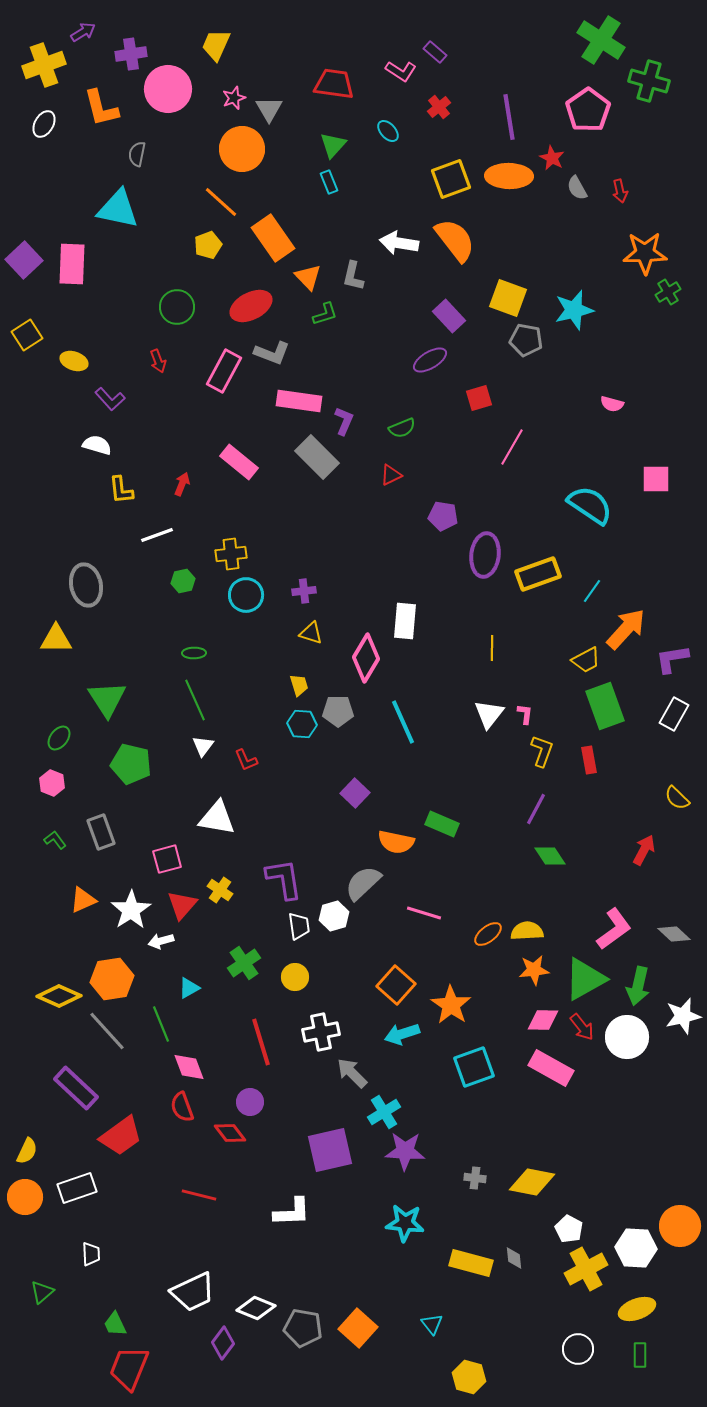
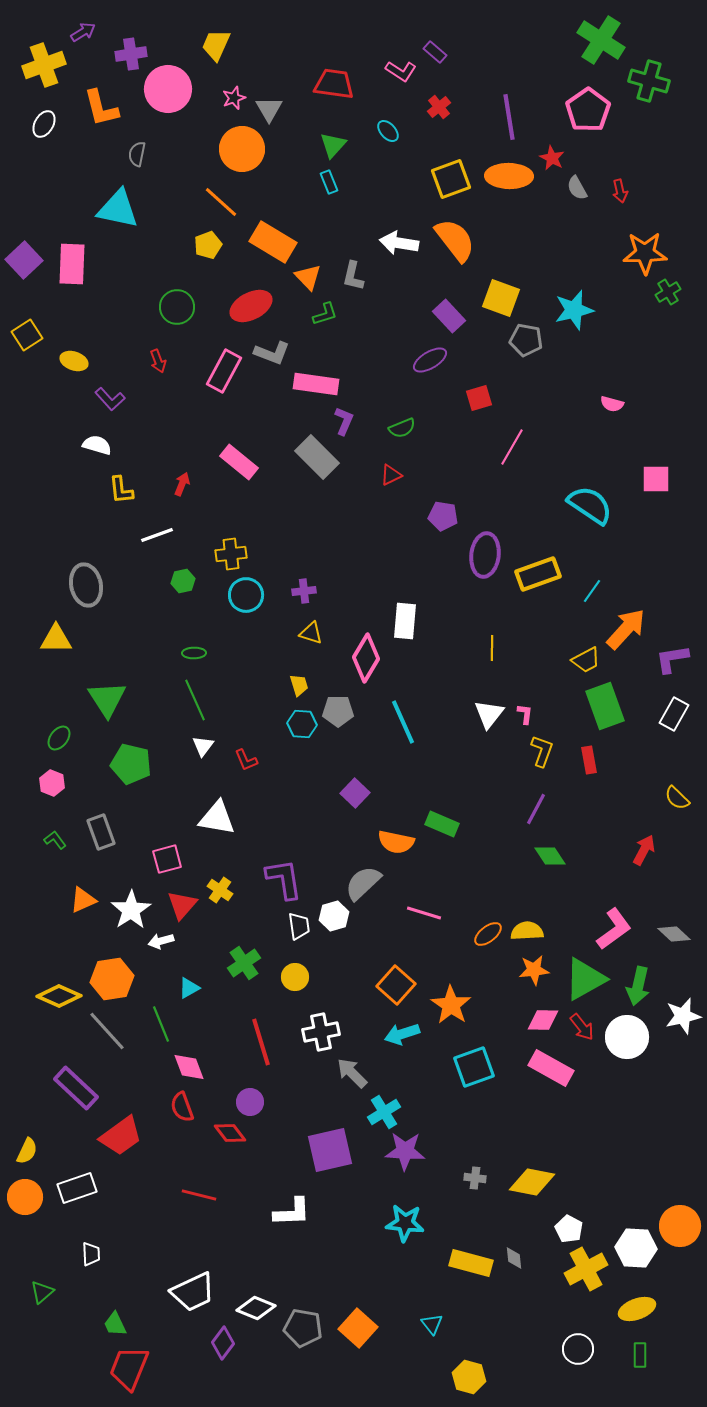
orange rectangle at (273, 238): moved 4 px down; rotated 24 degrees counterclockwise
yellow square at (508, 298): moved 7 px left
pink rectangle at (299, 401): moved 17 px right, 17 px up
